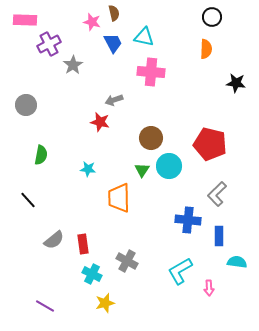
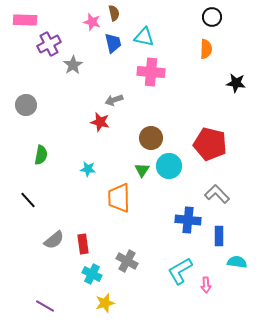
blue trapezoid: rotated 15 degrees clockwise
gray L-shape: rotated 90 degrees clockwise
pink arrow: moved 3 px left, 3 px up
